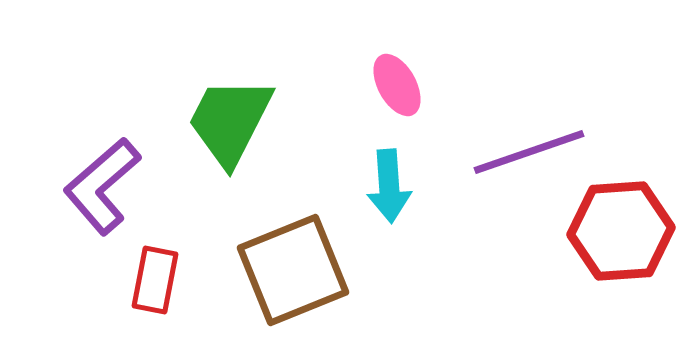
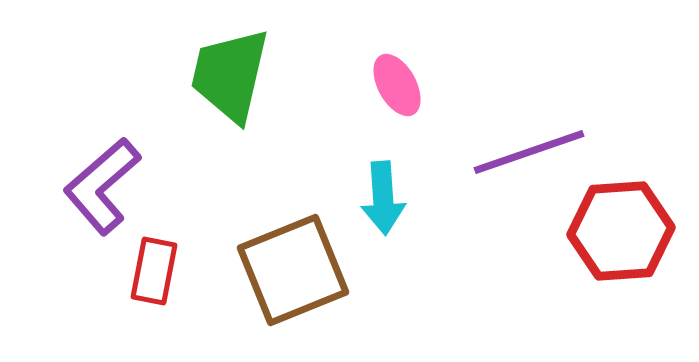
green trapezoid: moved 46 px up; rotated 14 degrees counterclockwise
cyan arrow: moved 6 px left, 12 px down
red rectangle: moved 1 px left, 9 px up
